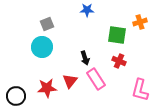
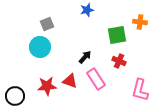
blue star: rotated 16 degrees counterclockwise
orange cross: rotated 24 degrees clockwise
green square: rotated 18 degrees counterclockwise
cyan circle: moved 2 px left
black arrow: moved 1 px up; rotated 120 degrees counterclockwise
red triangle: rotated 49 degrees counterclockwise
red star: moved 2 px up
black circle: moved 1 px left
